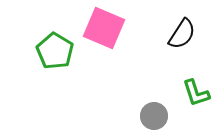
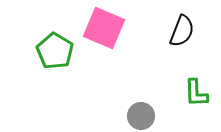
black semicircle: moved 3 px up; rotated 12 degrees counterclockwise
green L-shape: rotated 16 degrees clockwise
gray circle: moved 13 px left
